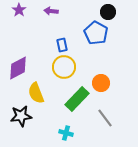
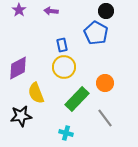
black circle: moved 2 px left, 1 px up
orange circle: moved 4 px right
